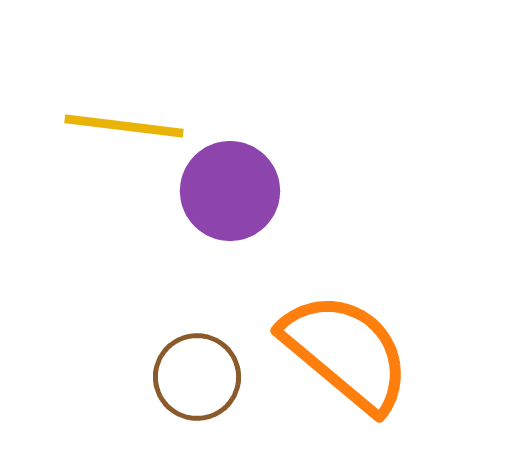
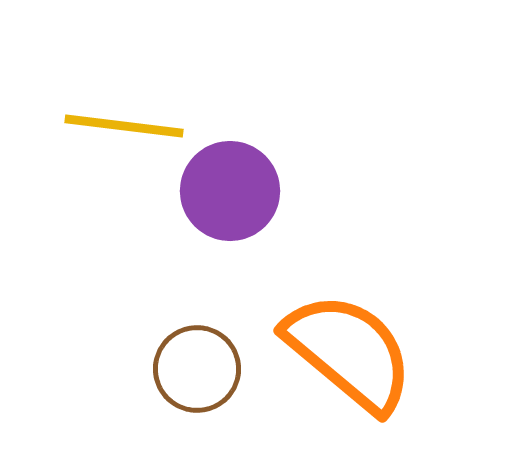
orange semicircle: moved 3 px right
brown circle: moved 8 px up
